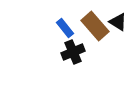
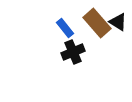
brown rectangle: moved 2 px right, 3 px up
